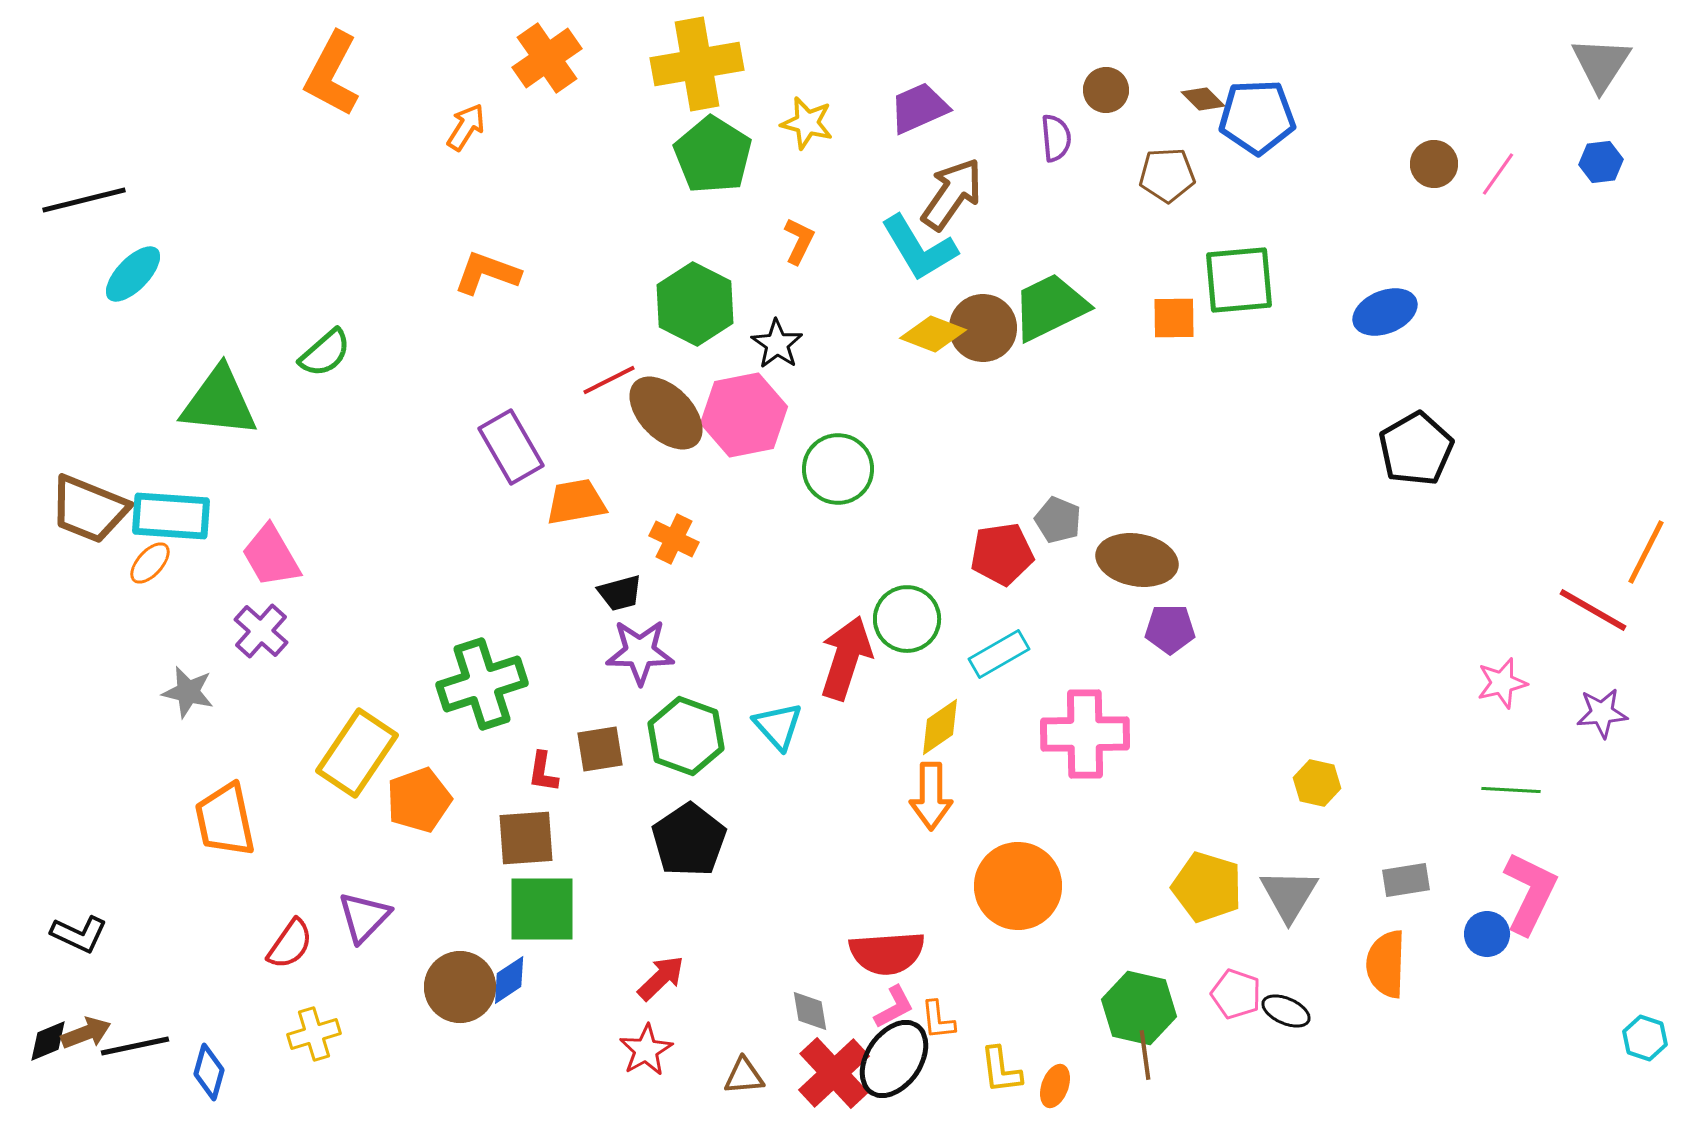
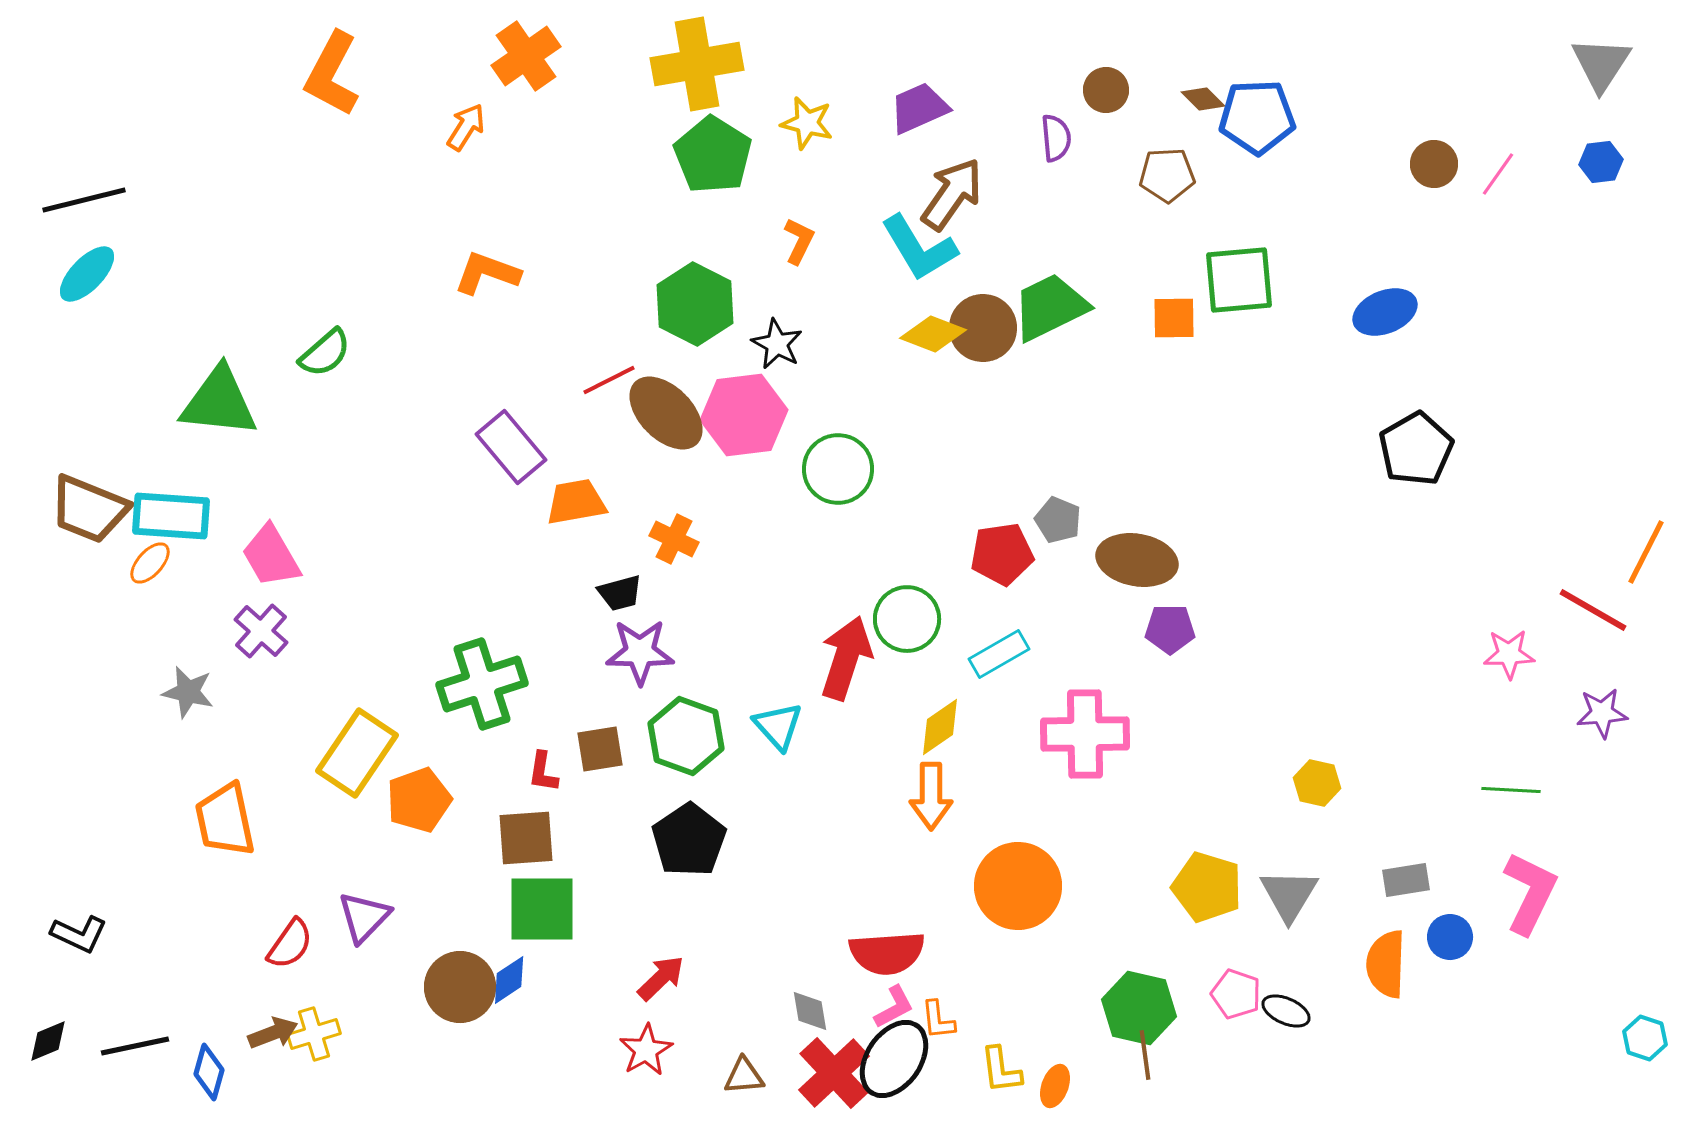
orange cross at (547, 58): moved 21 px left, 2 px up
cyan ellipse at (133, 274): moved 46 px left
black star at (777, 344): rotated 6 degrees counterclockwise
pink hexagon at (744, 415): rotated 4 degrees clockwise
purple rectangle at (511, 447): rotated 10 degrees counterclockwise
pink star at (1502, 683): moved 7 px right, 29 px up; rotated 12 degrees clockwise
blue circle at (1487, 934): moved 37 px left, 3 px down
brown arrow at (86, 1033): moved 187 px right
